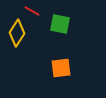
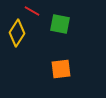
orange square: moved 1 px down
